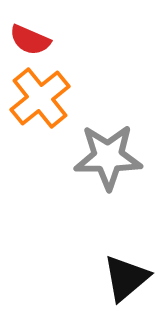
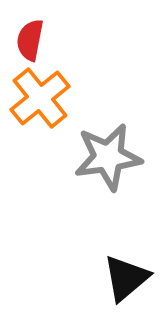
red semicircle: rotated 78 degrees clockwise
gray star: rotated 8 degrees counterclockwise
